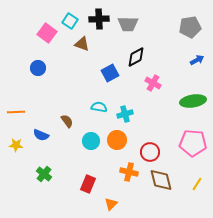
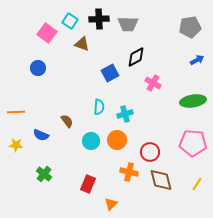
cyan semicircle: rotated 84 degrees clockwise
